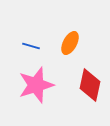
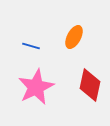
orange ellipse: moved 4 px right, 6 px up
pink star: moved 2 px down; rotated 9 degrees counterclockwise
